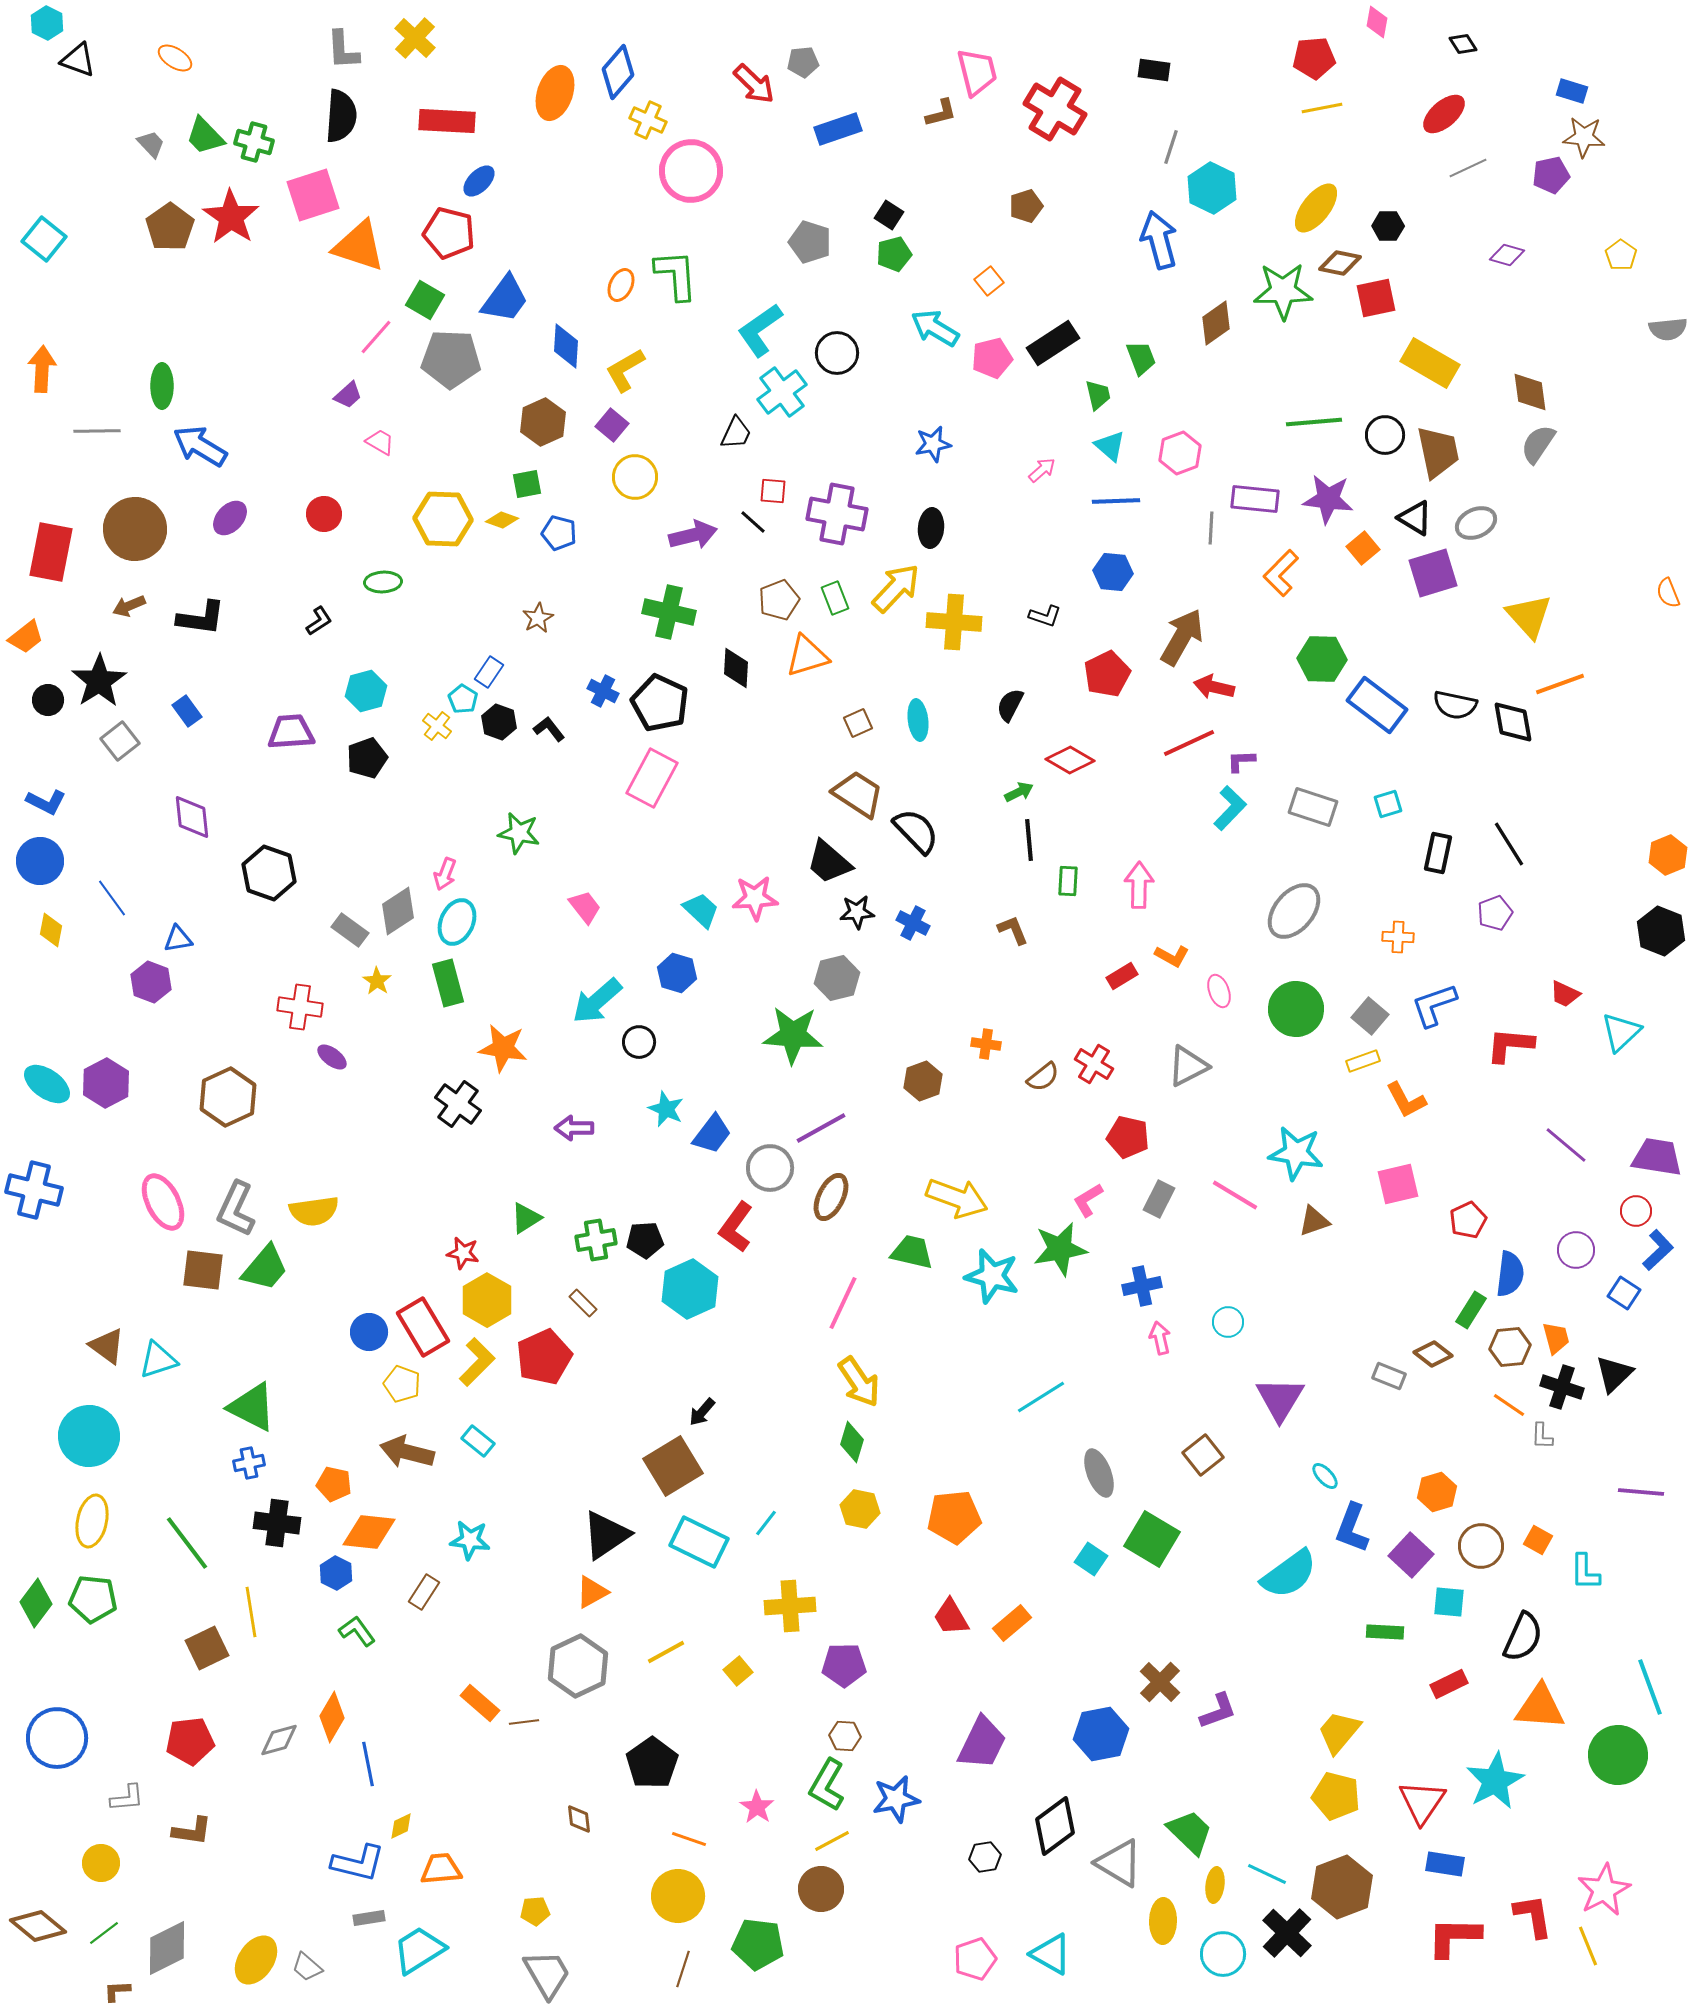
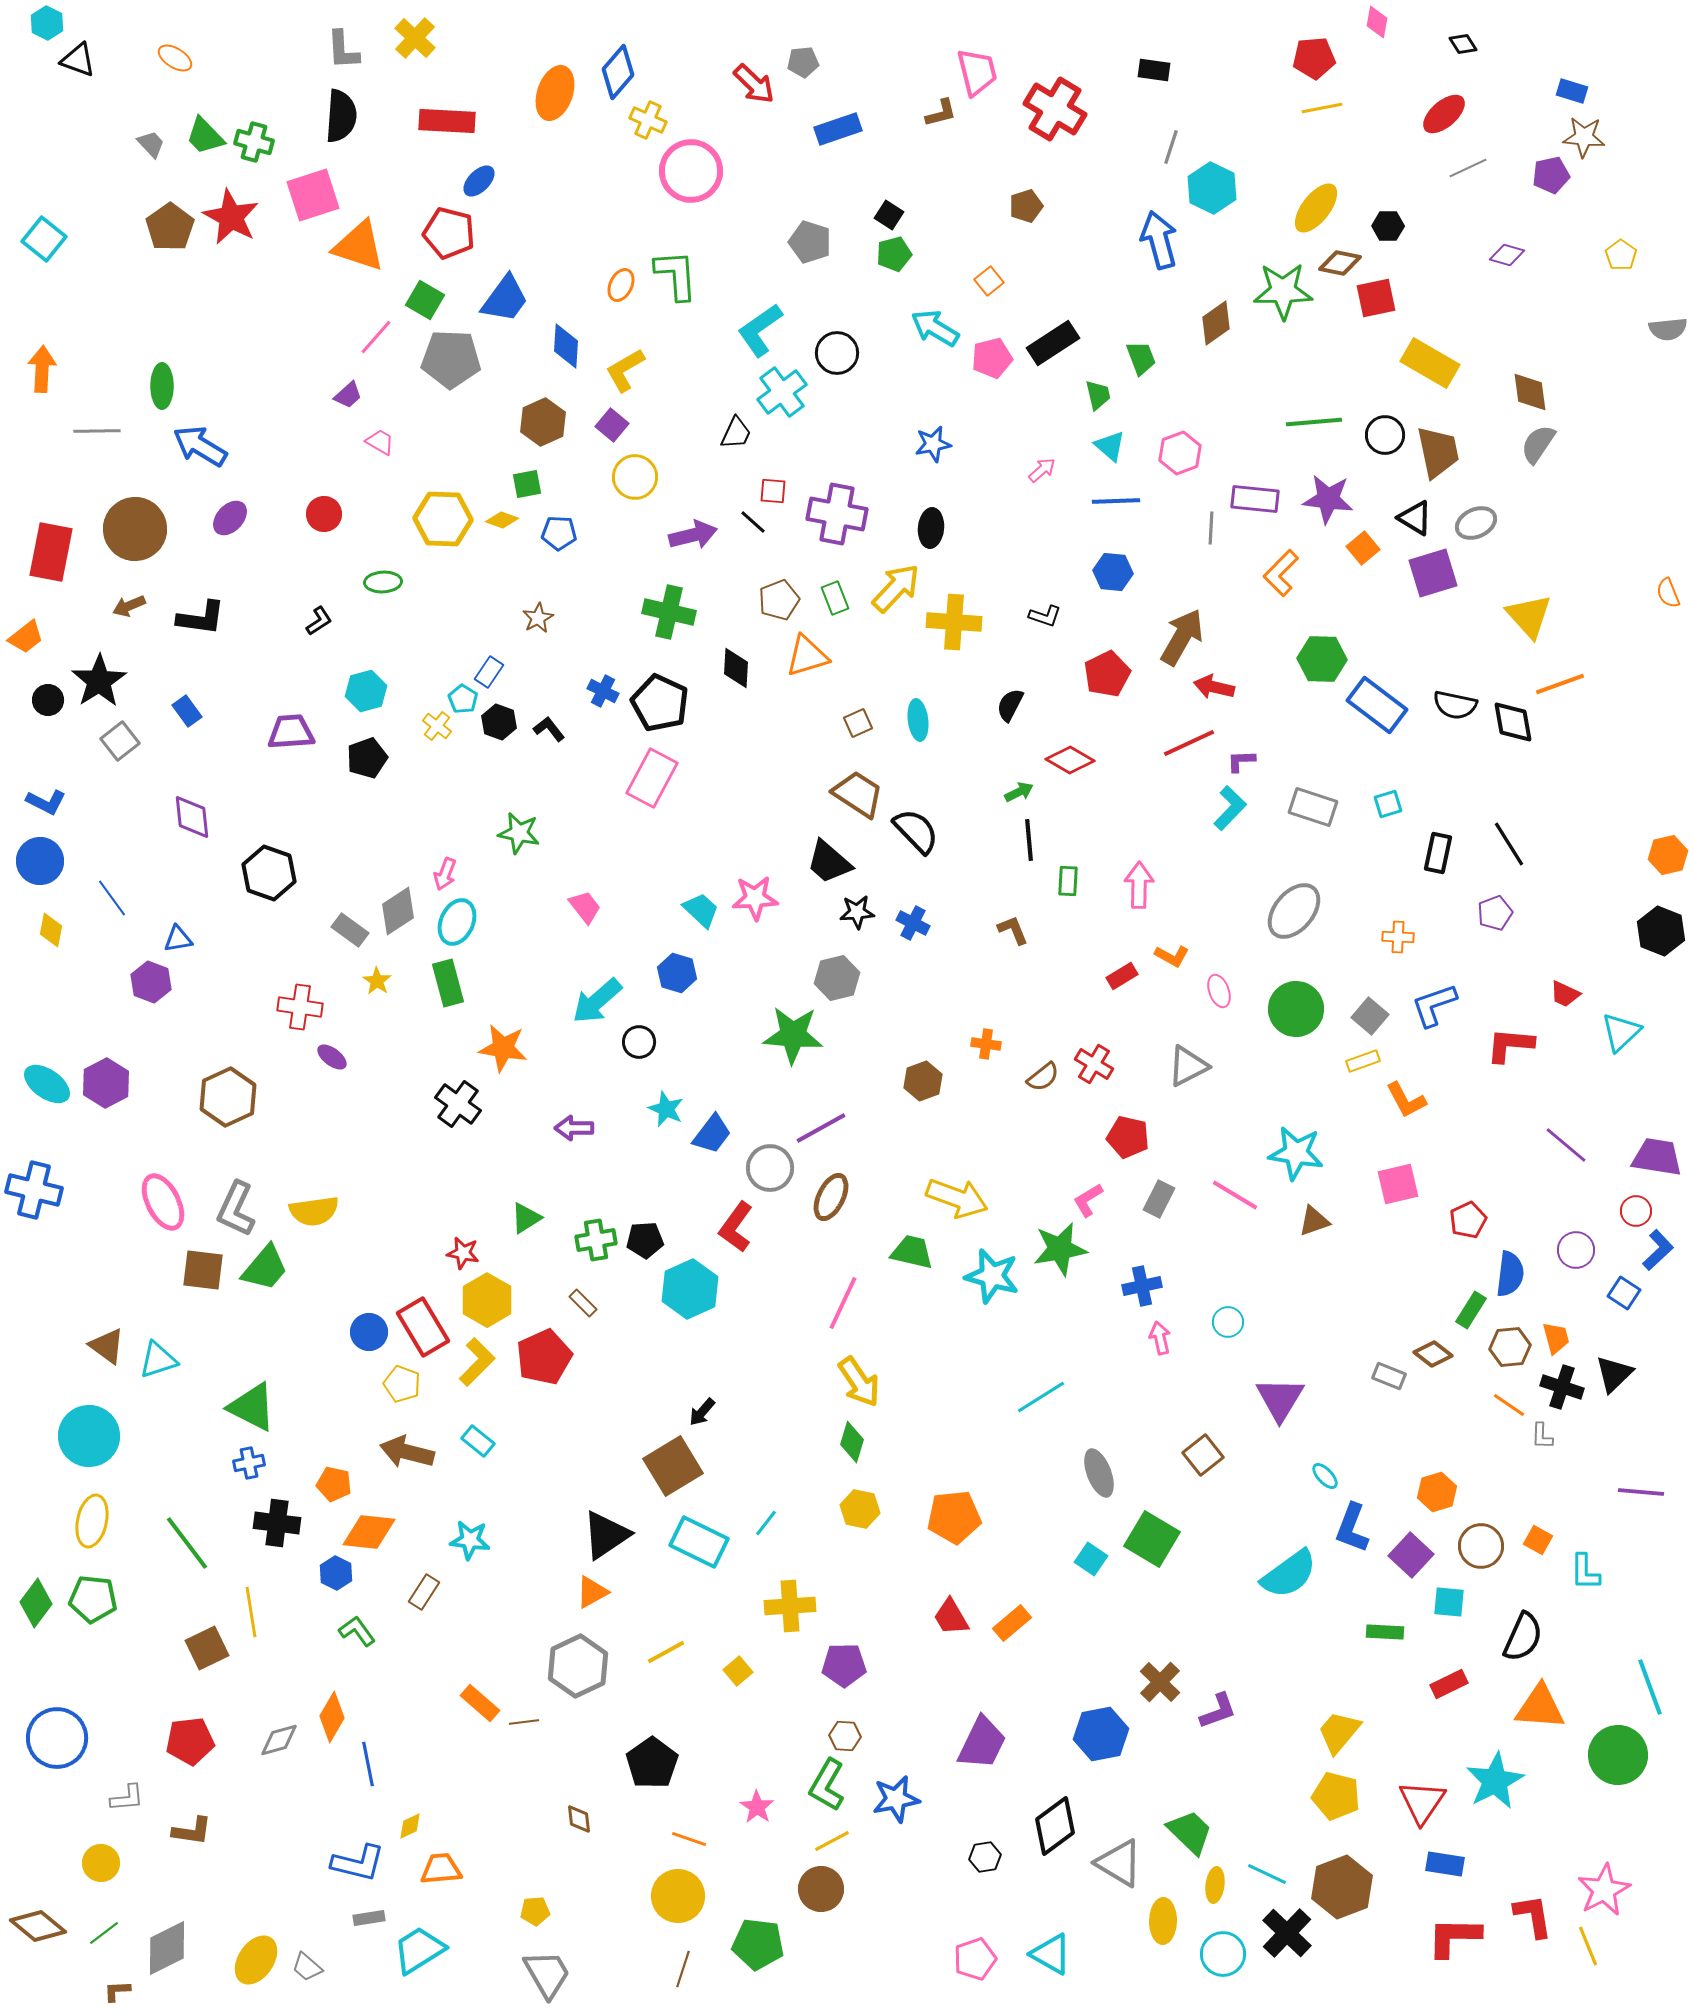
red star at (231, 217): rotated 6 degrees counterclockwise
blue pentagon at (559, 533): rotated 12 degrees counterclockwise
orange hexagon at (1668, 855): rotated 9 degrees clockwise
yellow diamond at (401, 1826): moved 9 px right
